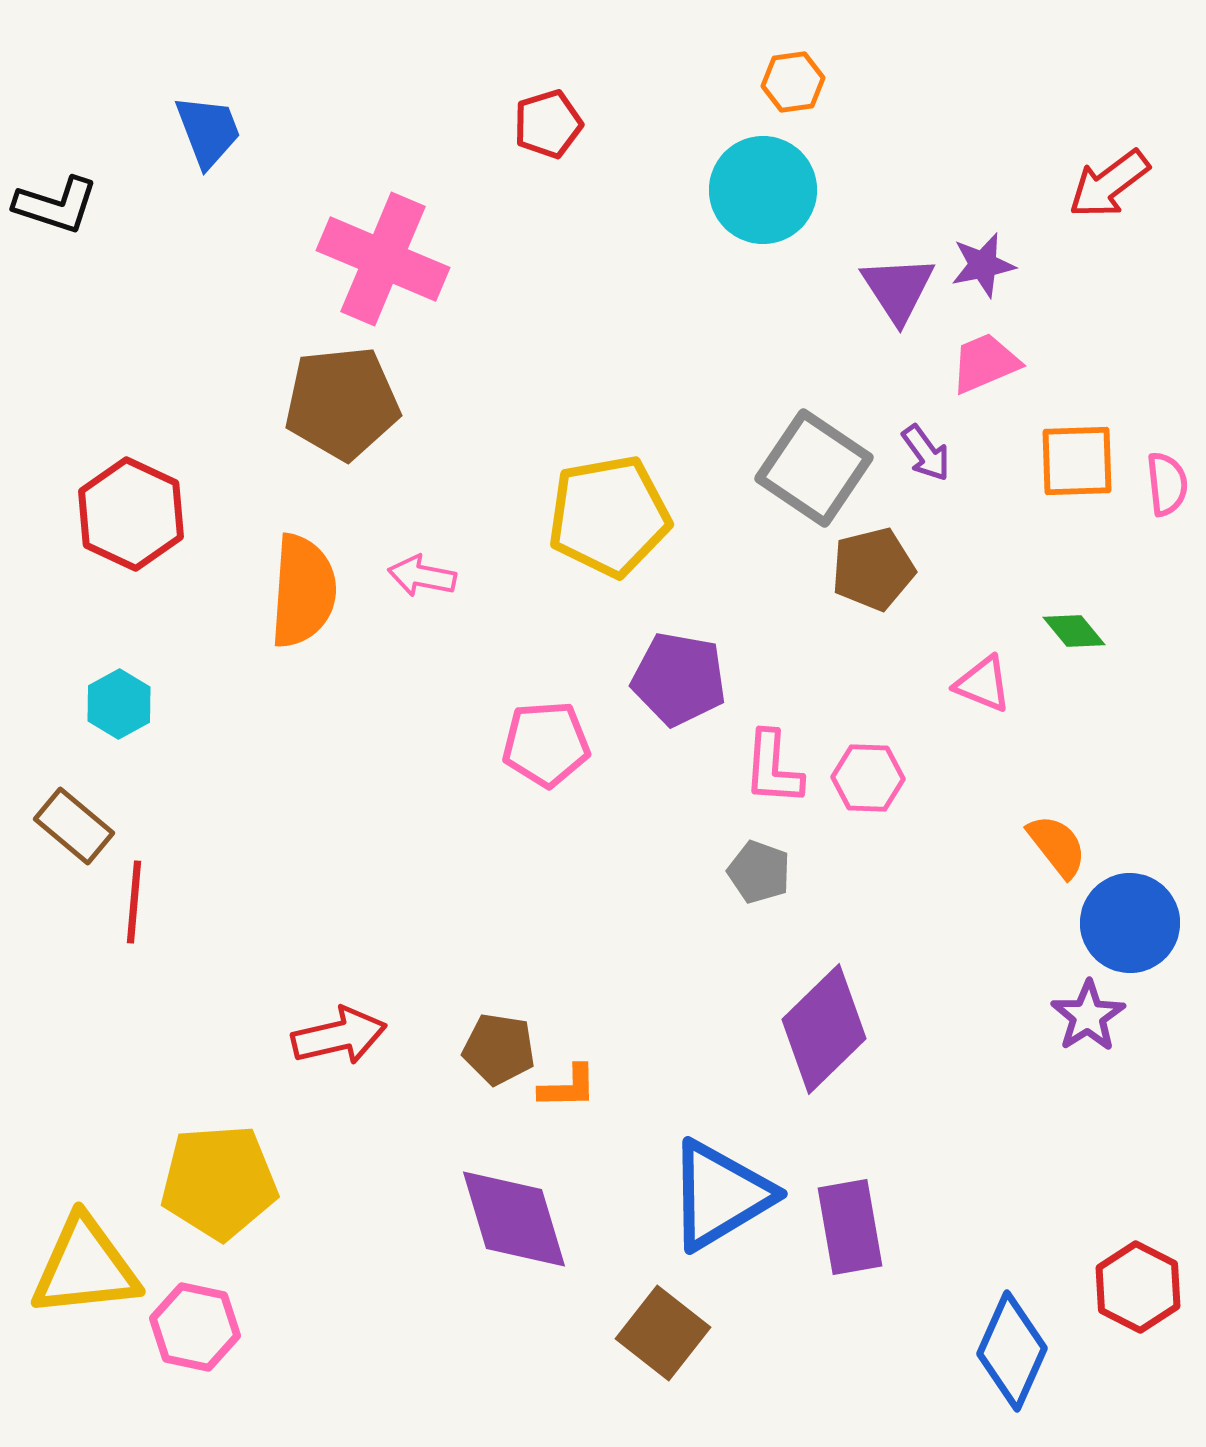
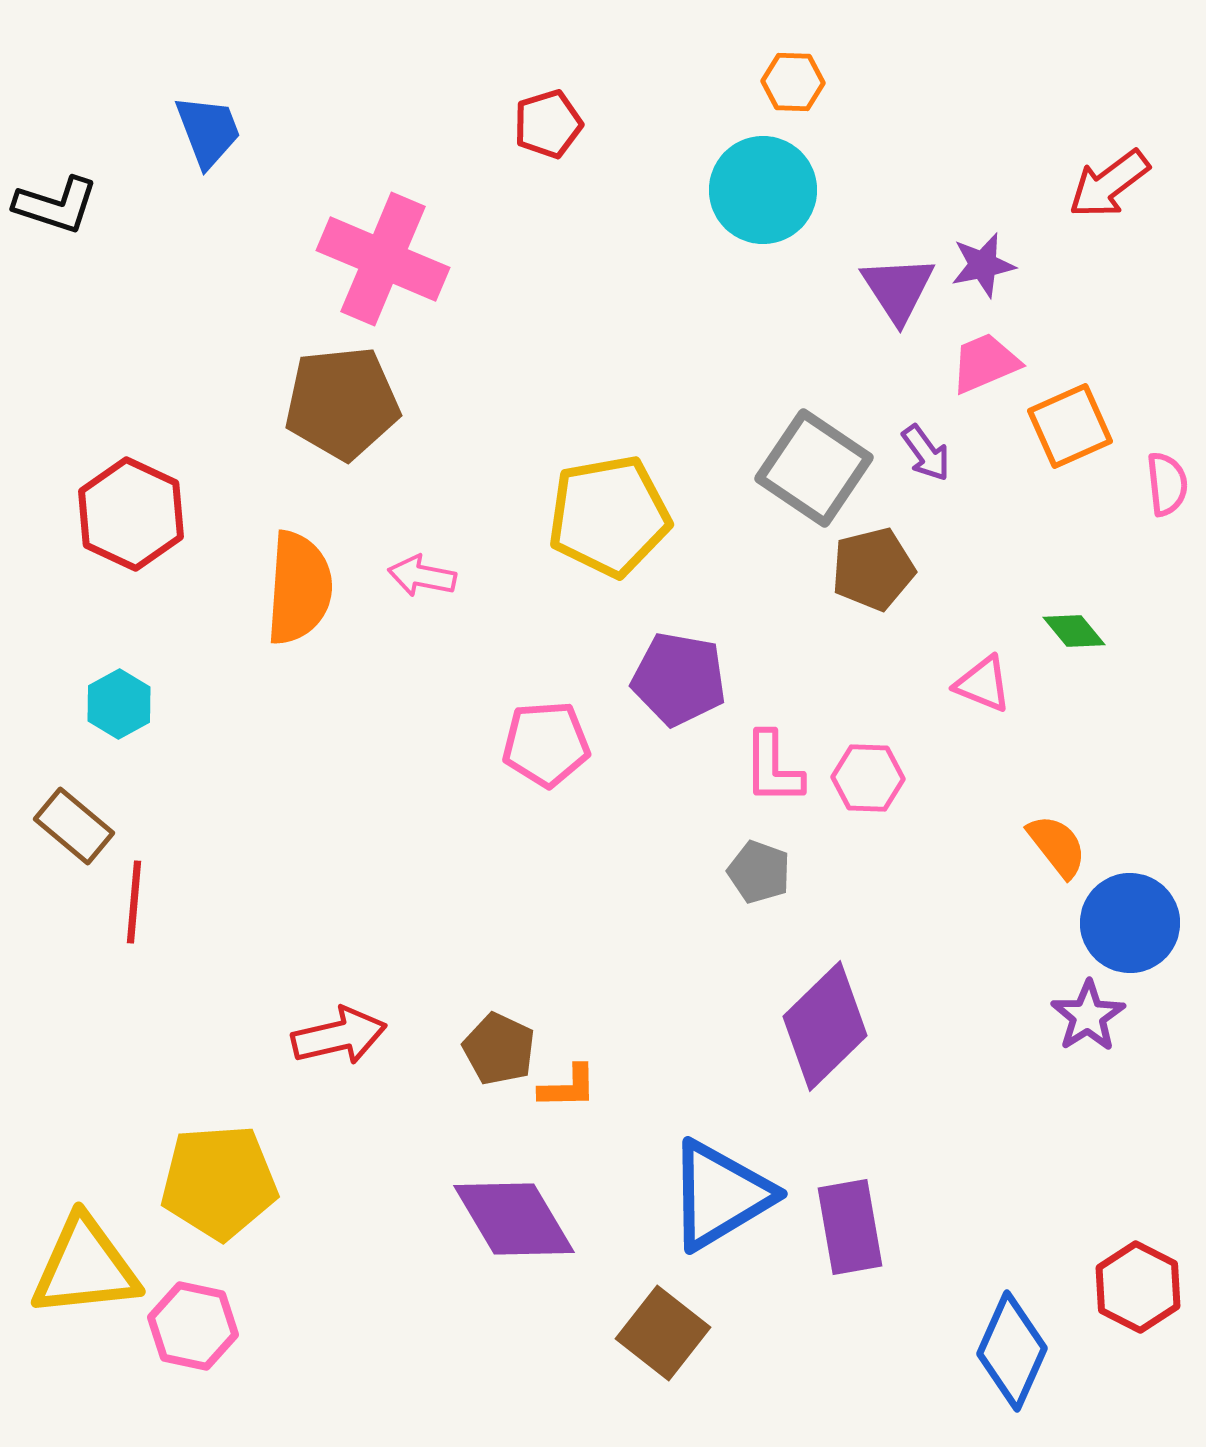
orange hexagon at (793, 82): rotated 10 degrees clockwise
orange square at (1077, 461): moved 7 px left, 35 px up; rotated 22 degrees counterclockwise
orange semicircle at (303, 591): moved 4 px left, 3 px up
pink L-shape at (773, 768): rotated 4 degrees counterclockwise
purple diamond at (824, 1029): moved 1 px right, 3 px up
brown pentagon at (499, 1049): rotated 16 degrees clockwise
purple diamond at (514, 1219): rotated 14 degrees counterclockwise
pink hexagon at (195, 1327): moved 2 px left, 1 px up
